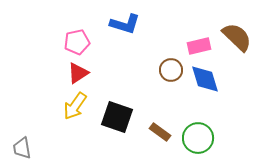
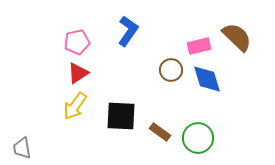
blue L-shape: moved 3 px right, 7 px down; rotated 72 degrees counterclockwise
blue diamond: moved 2 px right
black square: moved 4 px right, 1 px up; rotated 16 degrees counterclockwise
